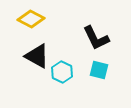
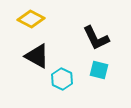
cyan hexagon: moved 7 px down
